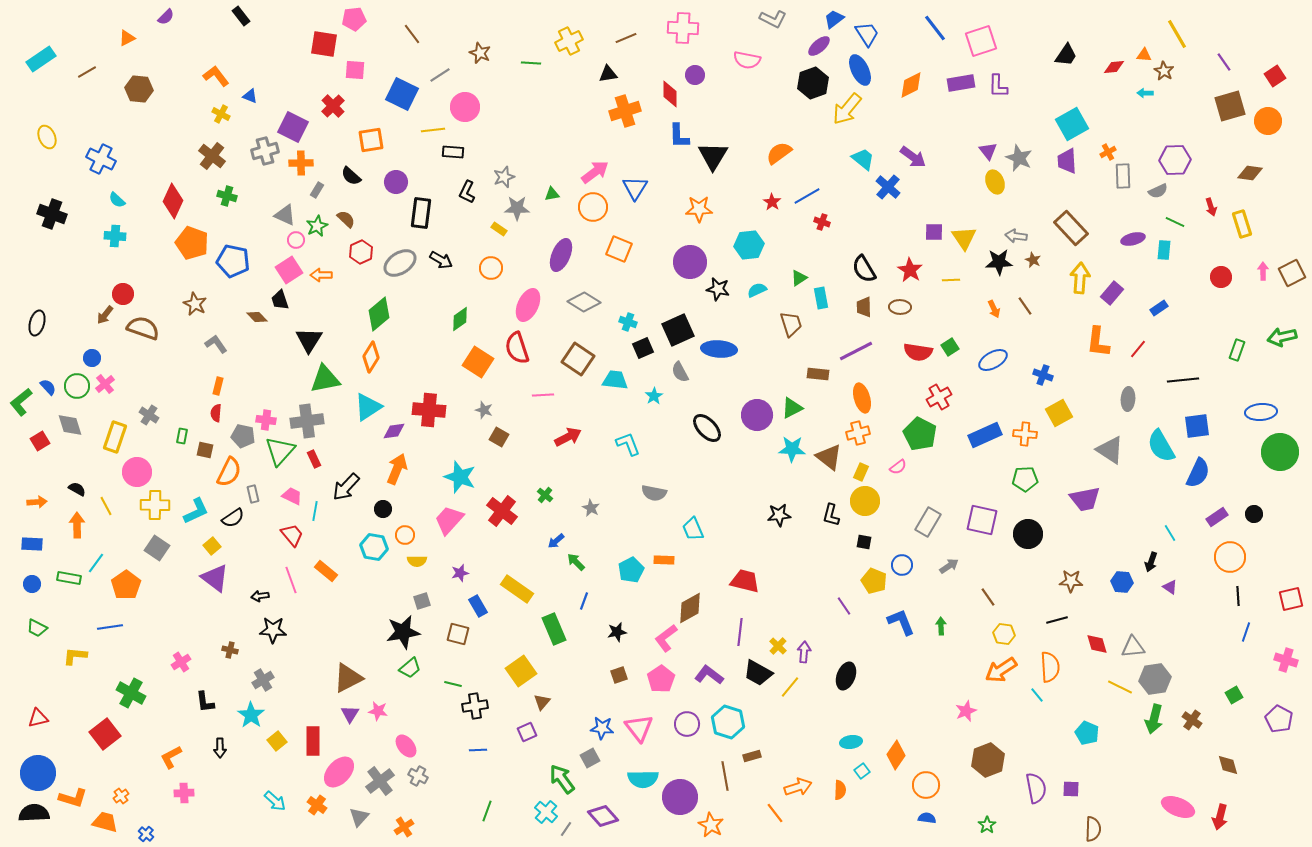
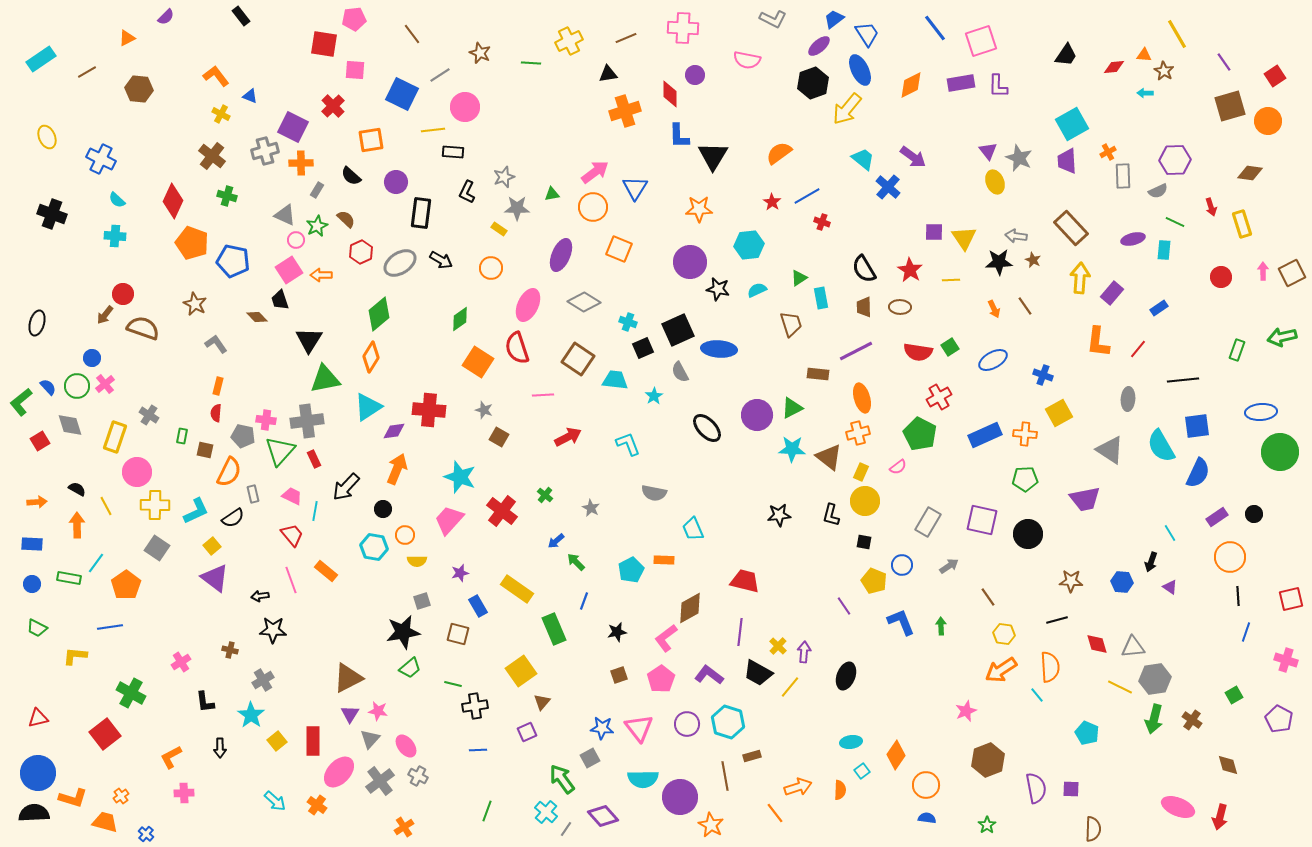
gray triangle at (359, 817): moved 11 px right, 78 px up
